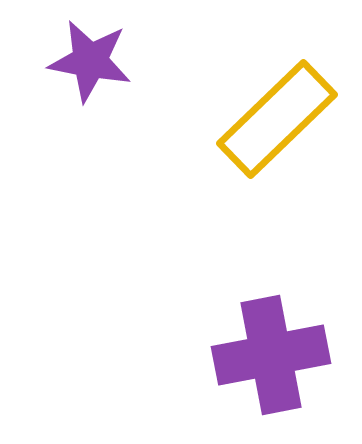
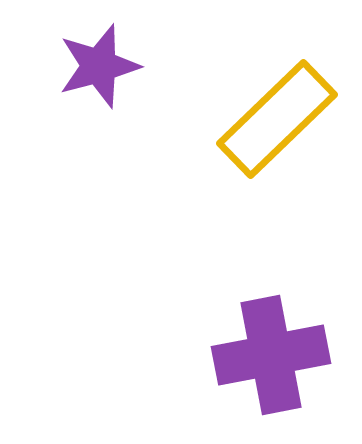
purple star: moved 9 px right, 5 px down; rotated 26 degrees counterclockwise
